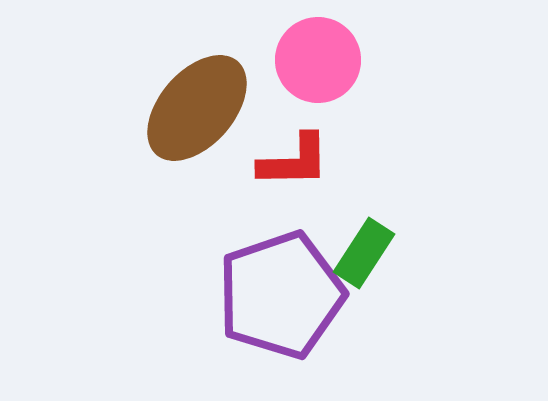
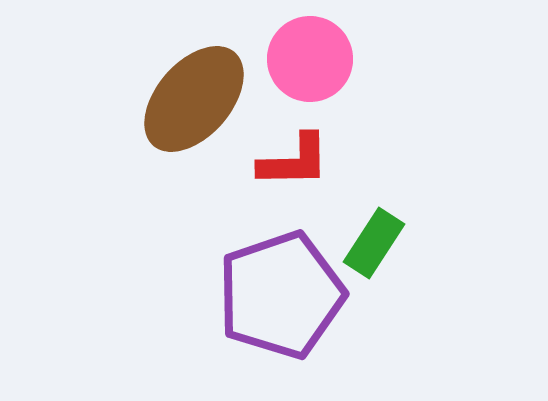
pink circle: moved 8 px left, 1 px up
brown ellipse: moved 3 px left, 9 px up
green rectangle: moved 10 px right, 10 px up
